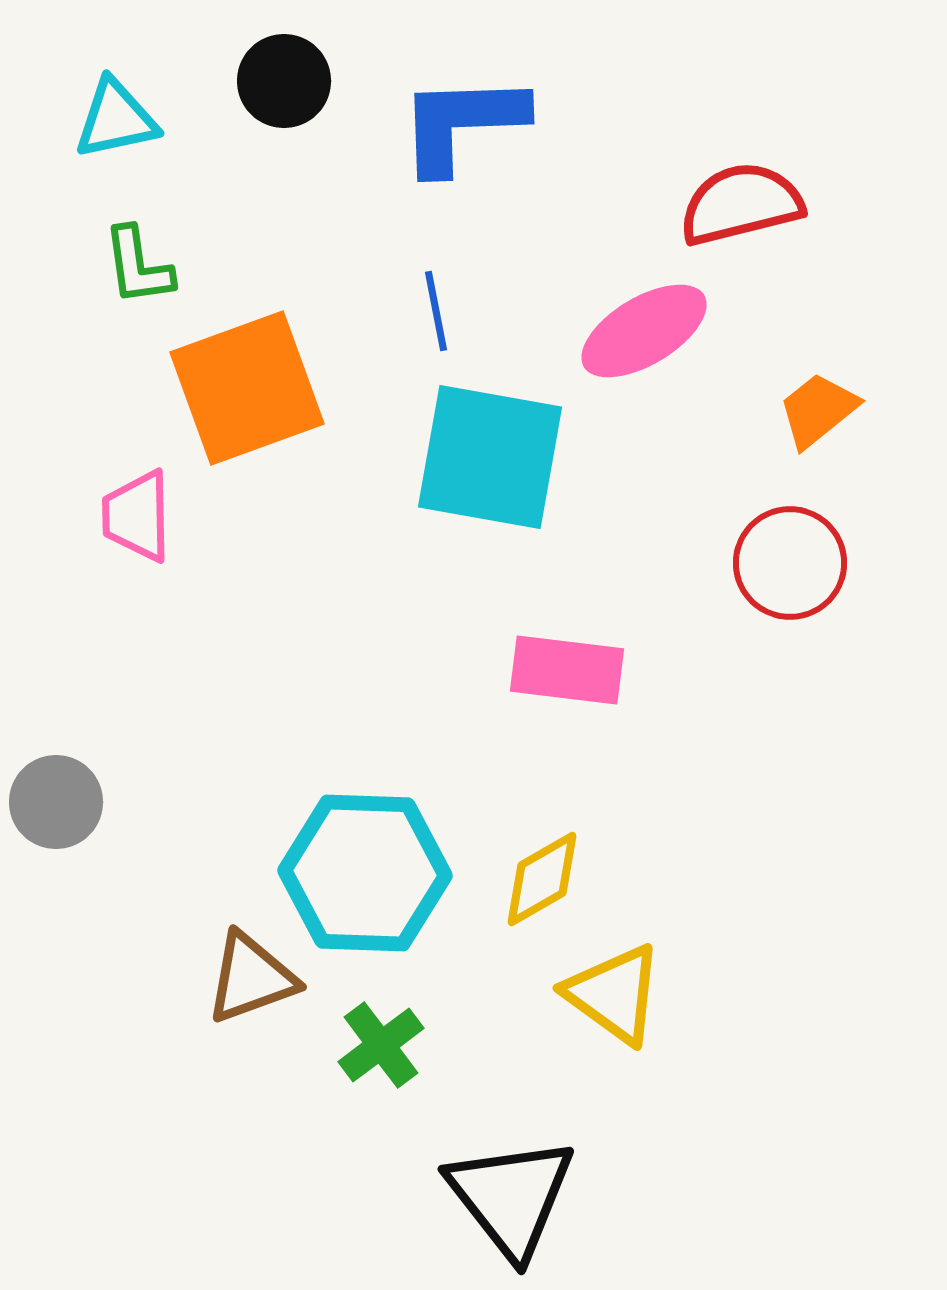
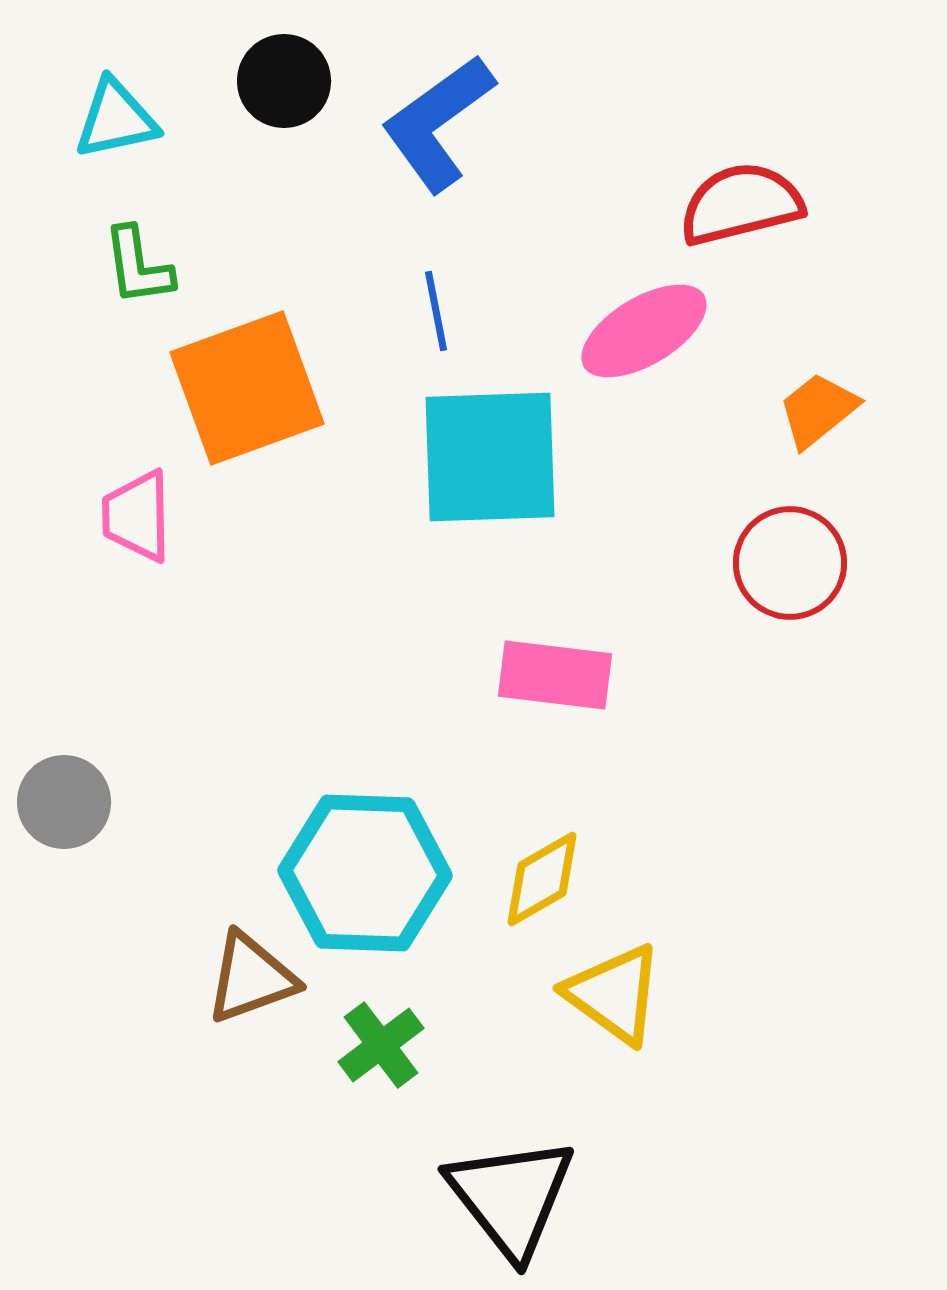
blue L-shape: moved 24 px left; rotated 34 degrees counterclockwise
cyan square: rotated 12 degrees counterclockwise
pink rectangle: moved 12 px left, 5 px down
gray circle: moved 8 px right
